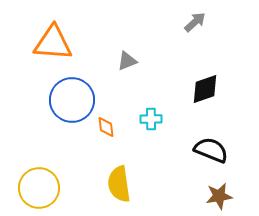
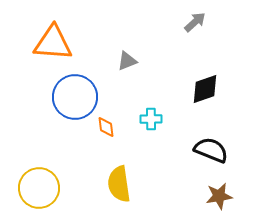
blue circle: moved 3 px right, 3 px up
